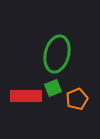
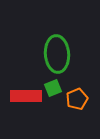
green ellipse: rotated 18 degrees counterclockwise
